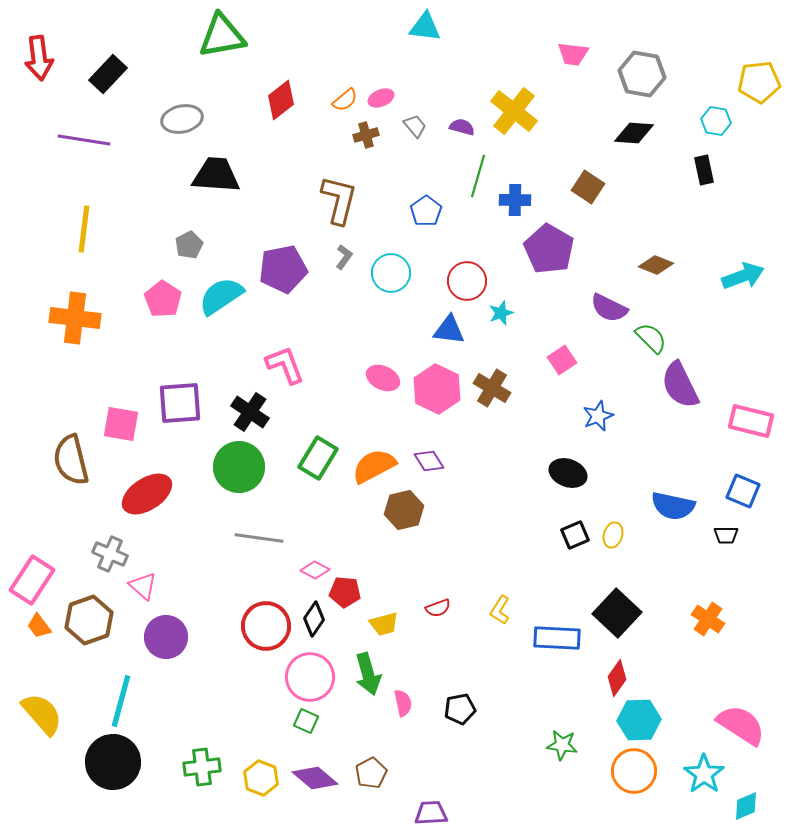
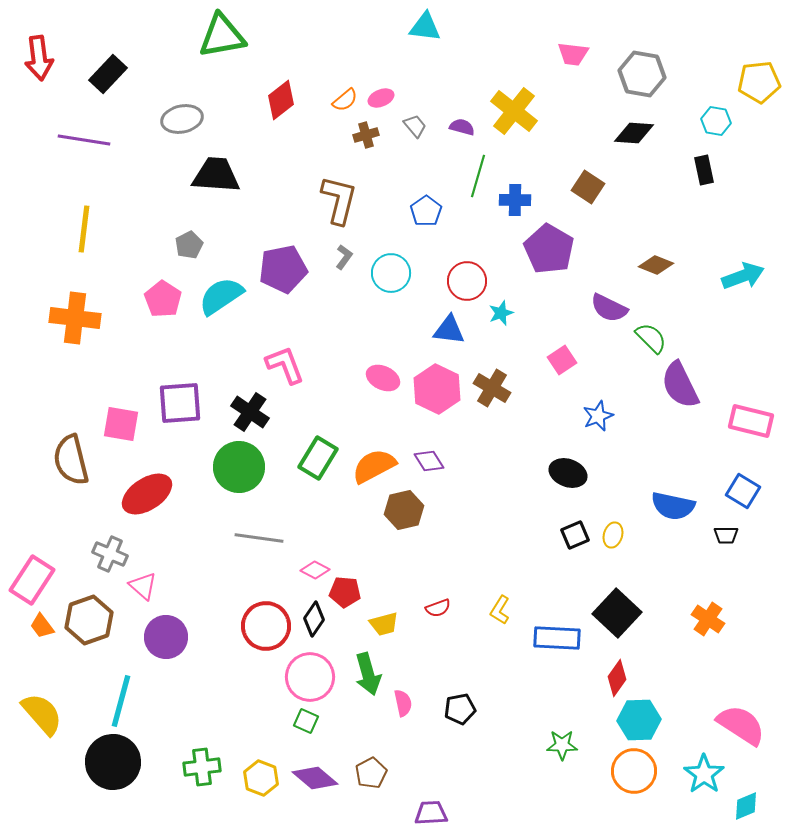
blue square at (743, 491): rotated 8 degrees clockwise
orange trapezoid at (39, 626): moved 3 px right
green star at (562, 745): rotated 8 degrees counterclockwise
